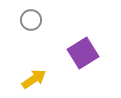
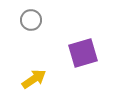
purple square: rotated 16 degrees clockwise
